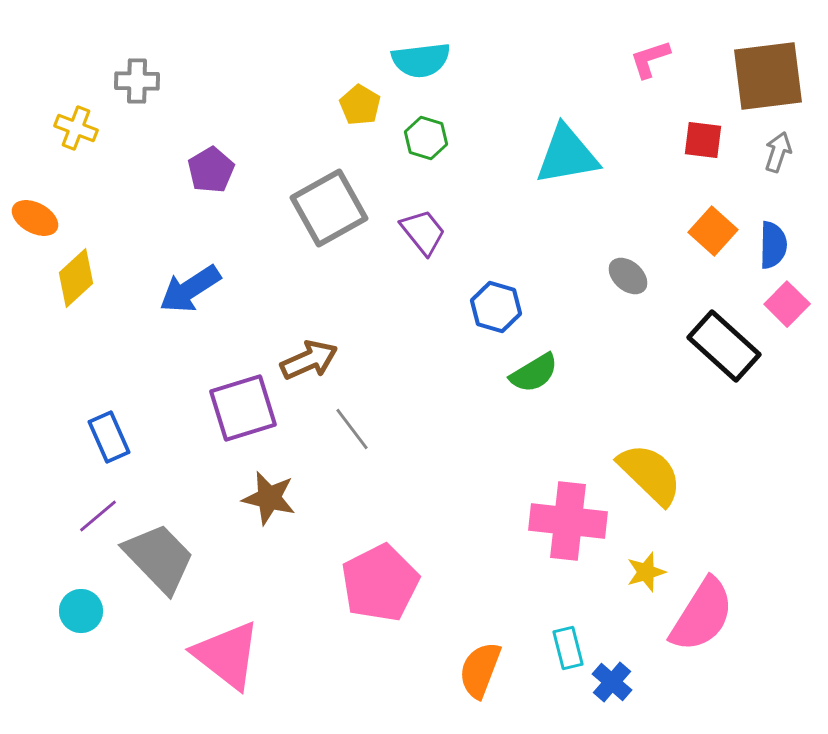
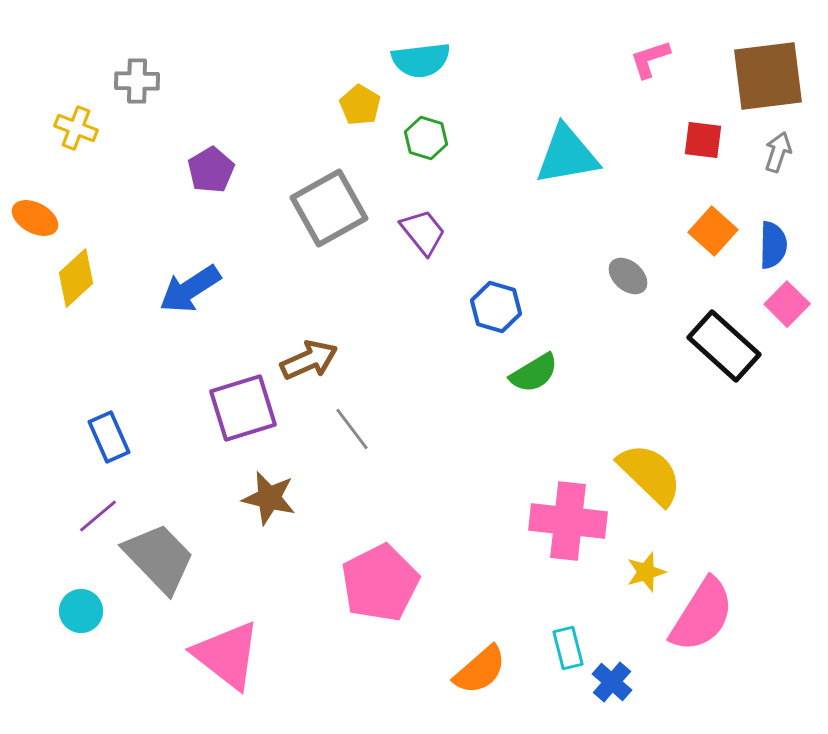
orange semicircle: rotated 152 degrees counterclockwise
